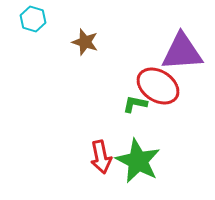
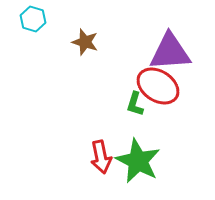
purple triangle: moved 12 px left
green L-shape: rotated 85 degrees counterclockwise
